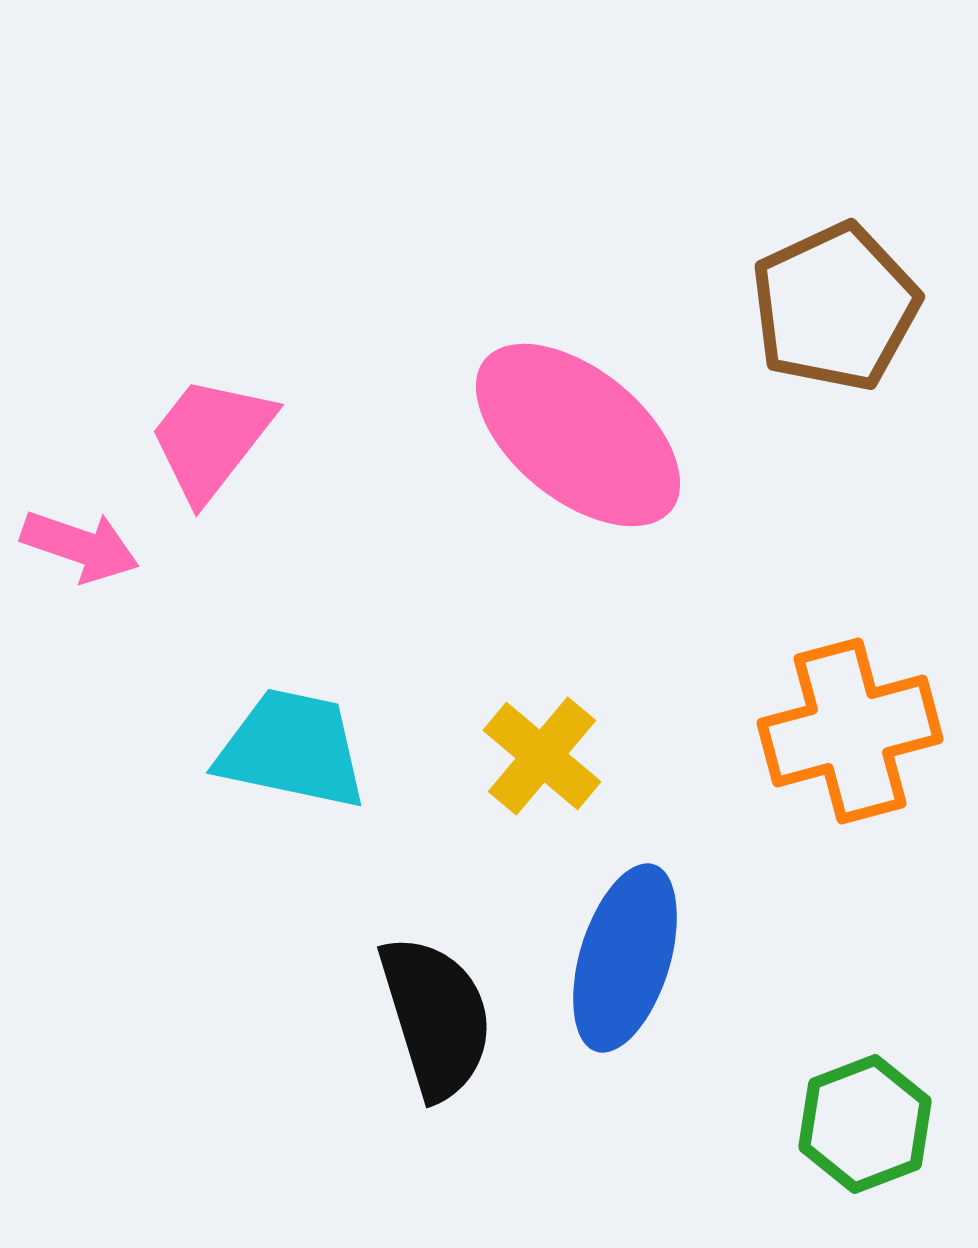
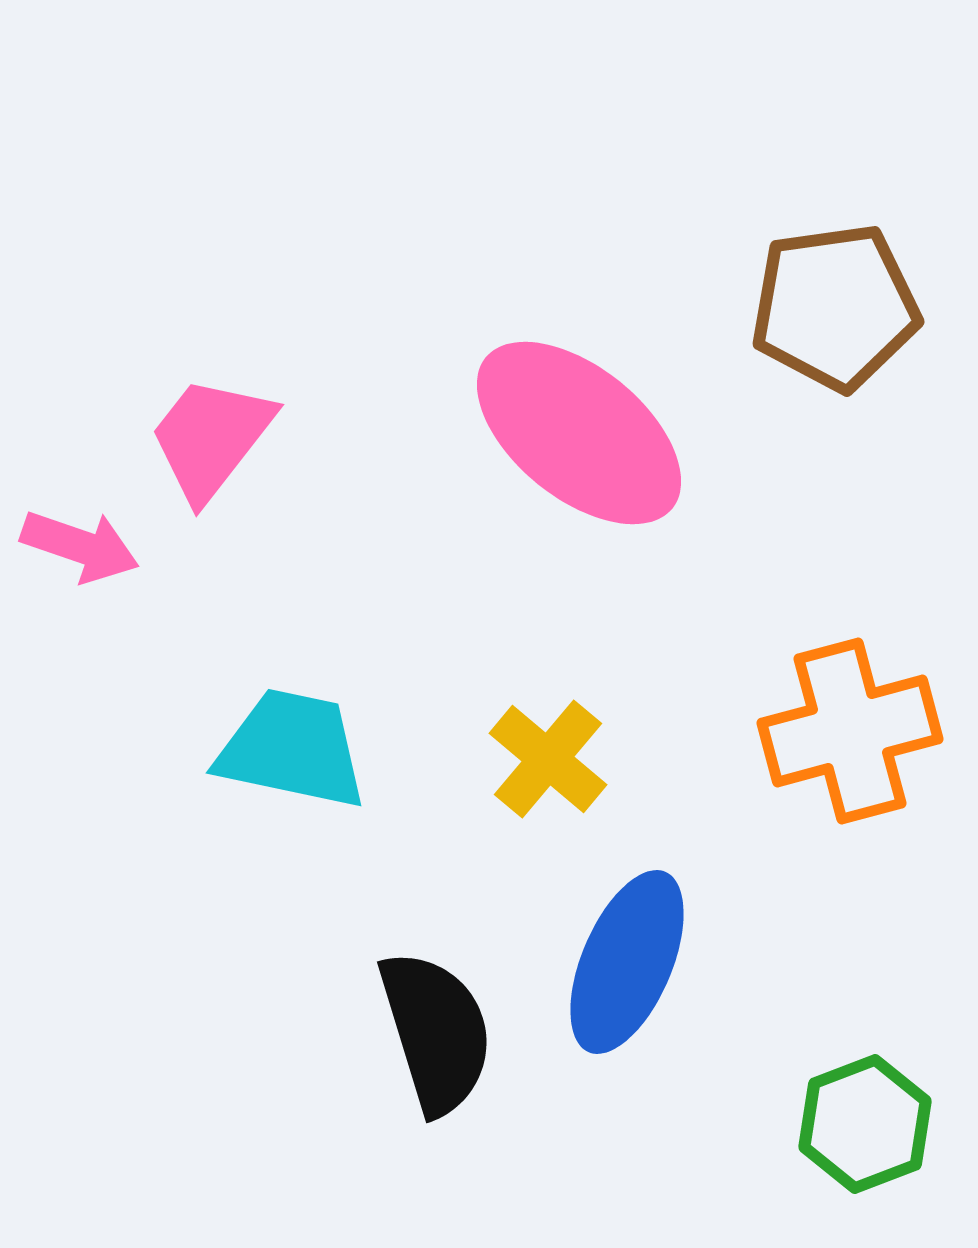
brown pentagon: rotated 17 degrees clockwise
pink ellipse: moved 1 px right, 2 px up
yellow cross: moved 6 px right, 3 px down
blue ellipse: moved 2 px right, 4 px down; rotated 6 degrees clockwise
black semicircle: moved 15 px down
